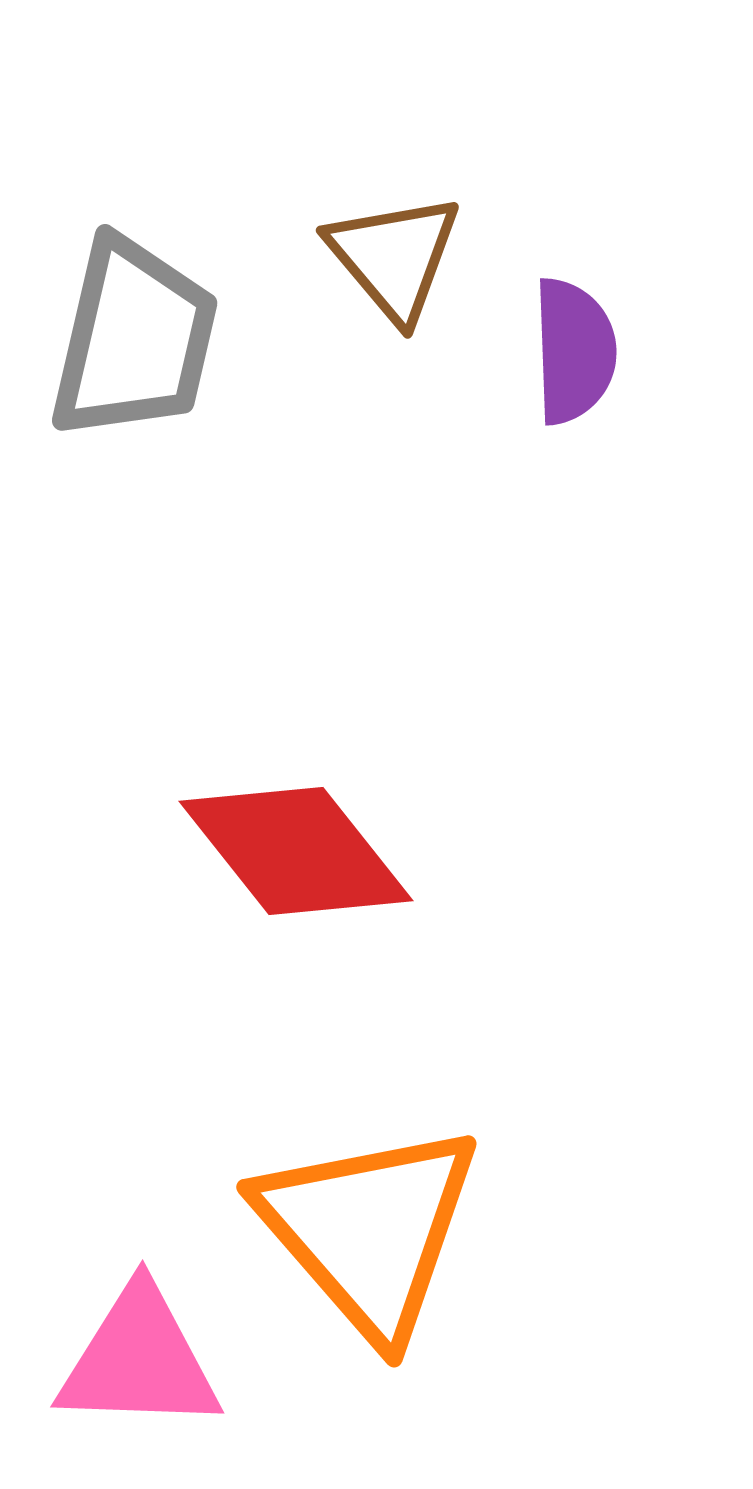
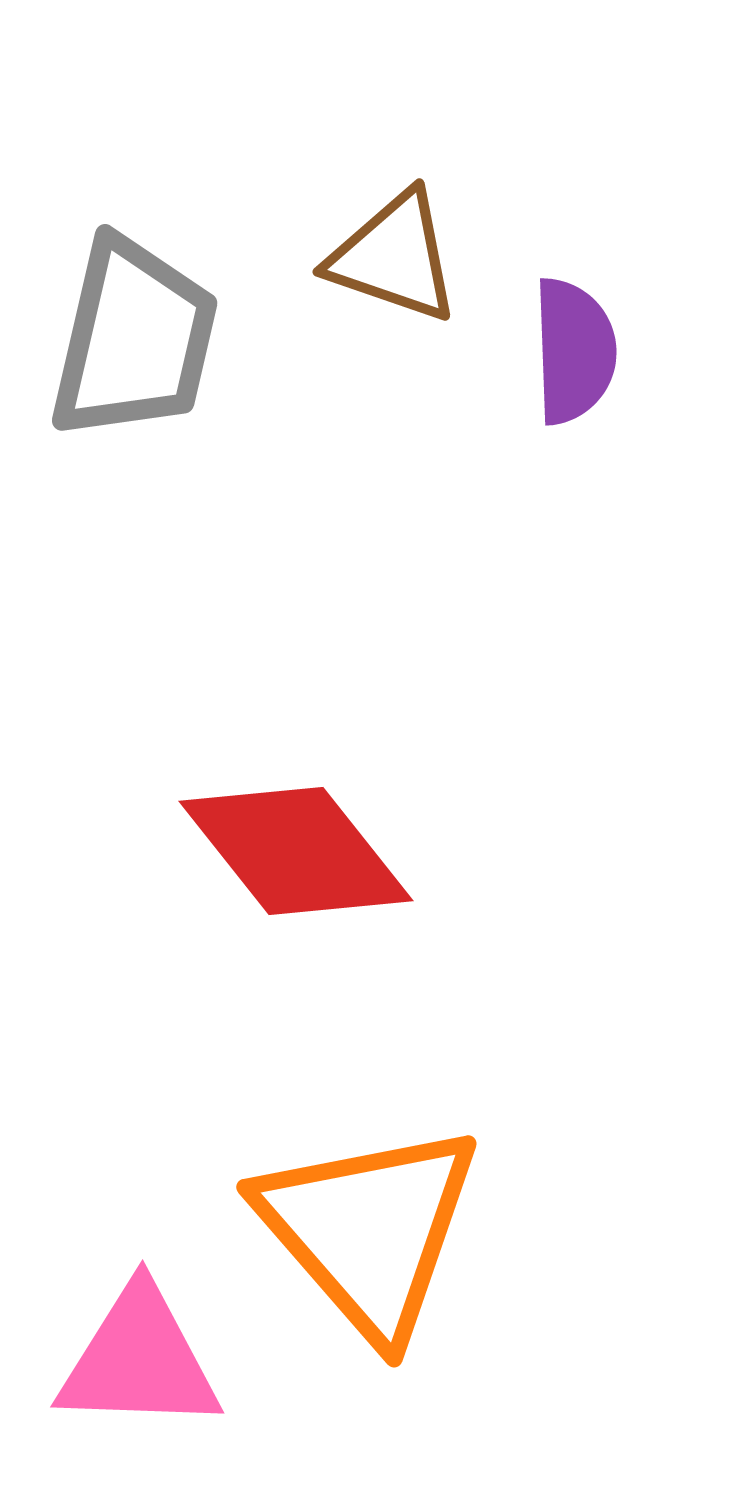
brown triangle: rotated 31 degrees counterclockwise
